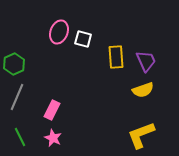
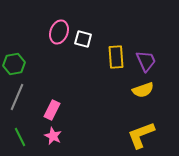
green hexagon: rotated 15 degrees clockwise
pink star: moved 2 px up
